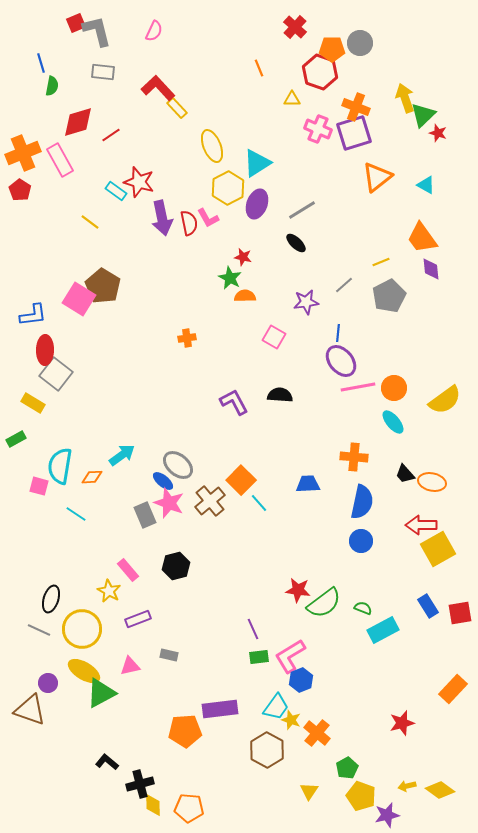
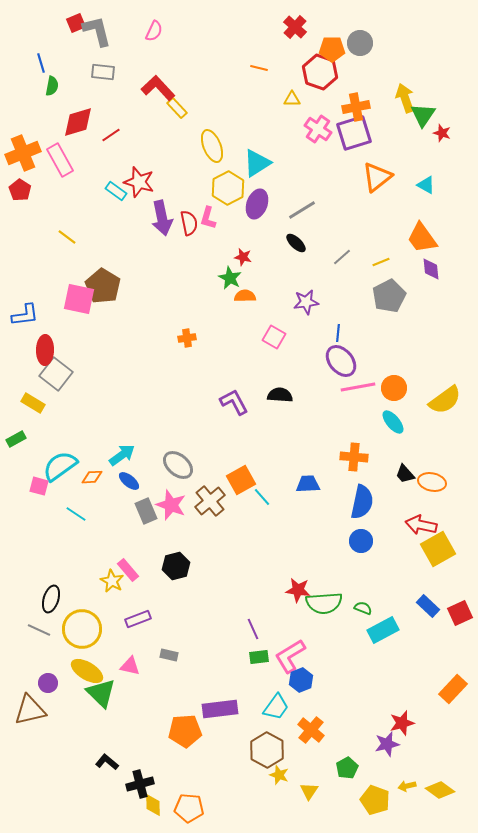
orange line at (259, 68): rotated 54 degrees counterclockwise
orange cross at (356, 107): rotated 32 degrees counterclockwise
green triangle at (423, 115): rotated 12 degrees counterclockwise
pink cross at (318, 129): rotated 12 degrees clockwise
red star at (438, 133): moved 4 px right
pink L-shape at (208, 218): rotated 45 degrees clockwise
yellow line at (90, 222): moved 23 px left, 15 px down
gray line at (344, 285): moved 2 px left, 28 px up
pink square at (79, 299): rotated 20 degrees counterclockwise
blue L-shape at (33, 315): moved 8 px left
cyan semicircle at (60, 466): rotated 45 degrees clockwise
orange square at (241, 480): rotated 16 degrees clockwise
blue ellipse at (163, 481): moved 34 px left
pink star at (169, 503): moved 2 px right, 2 px down
cyan line at (259, 503): moved 3 px right, 6 px up
gray rectangle at (145, 515): moved 1 px right, 4 px up
red arrow at (421, 525): rotated 12 degrees clockwise
yellow star at (109, 591): moved 3 px right, 10 px up
green semicircle at (324, 603): rotated 33 degrees clockwise
blue rectangle at (428, 606): rotated 15 degrees counterclockwise
red square at (460, 613): rotated 15 degrees counterclockwise
pink triangle at (130, 666): rotated 25 degrees clockwise
yellow ellipse at (84, 671): moved 3 px right
green triangle at (101, 693): rotated 48 degrees counterclockwise
brown triangle at (30, 710): rotated 32 degrees counterclockwise
yellow star at (291, 720): moved 12 px left, 55 px down
orange cross at (317, 733): moved 6 px left, 3 px up
yellow pentagon at (361, 796): moved 14 px right, 4 px down
purple star at (387, 815): moved 71 px up
